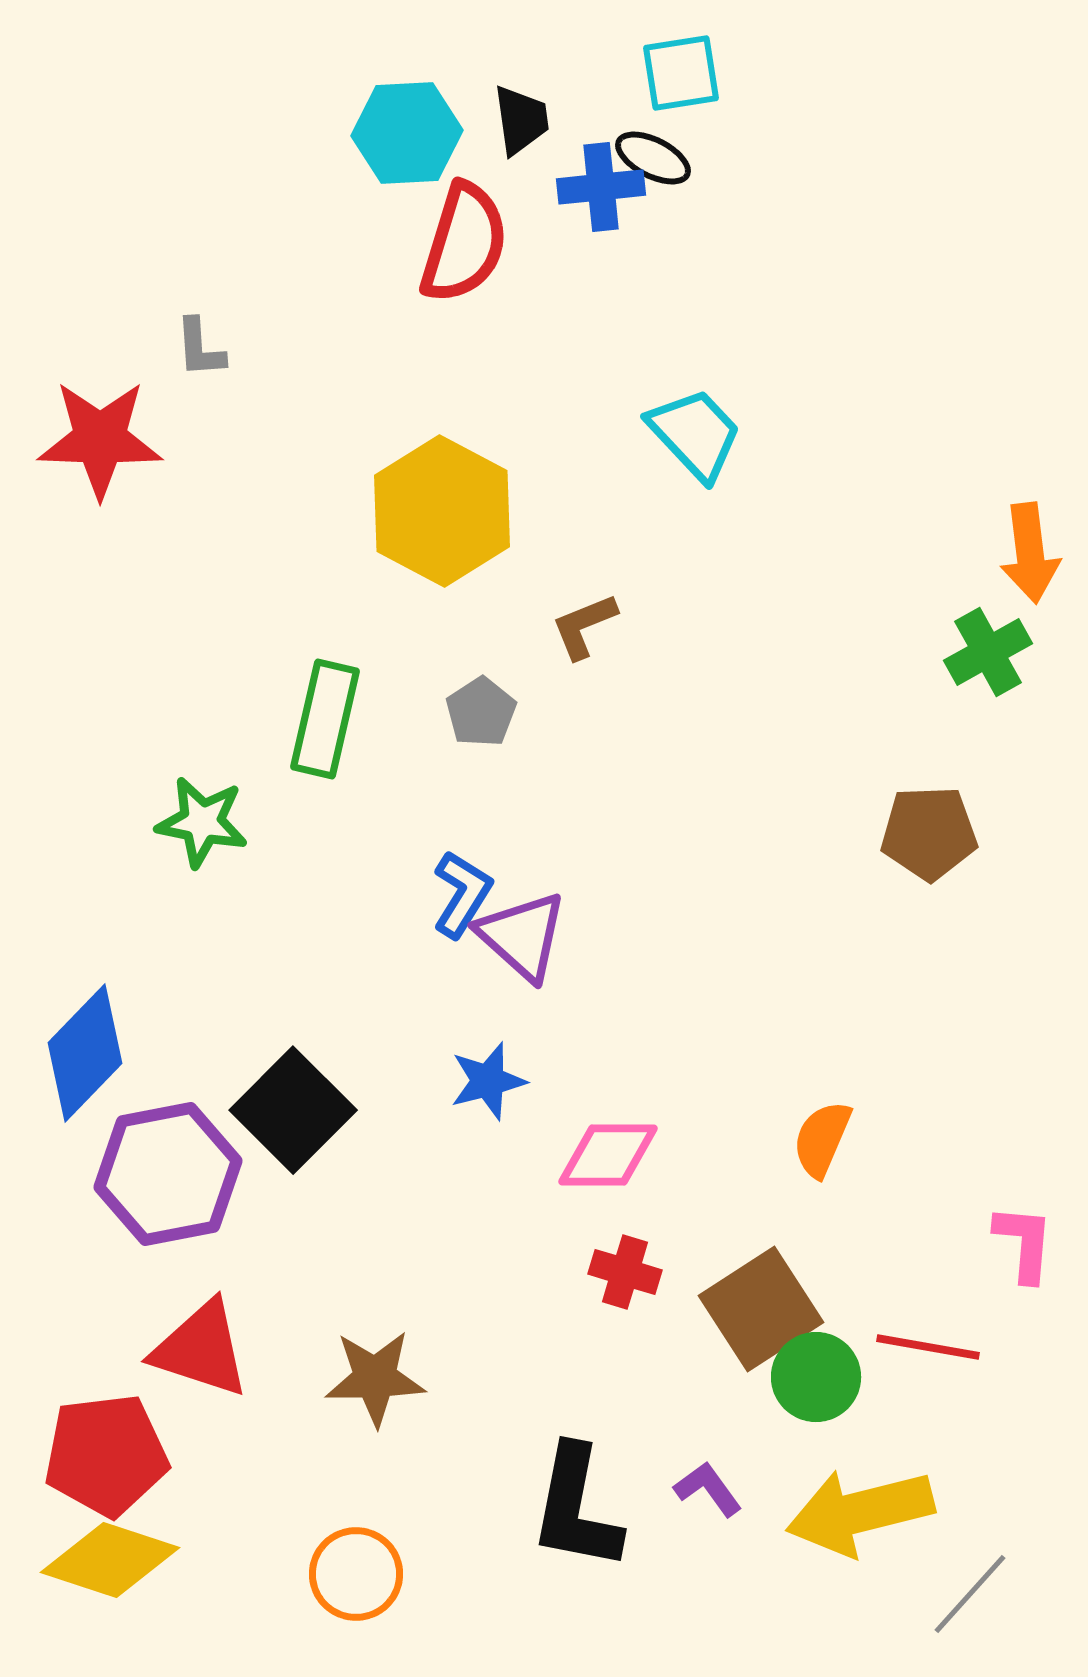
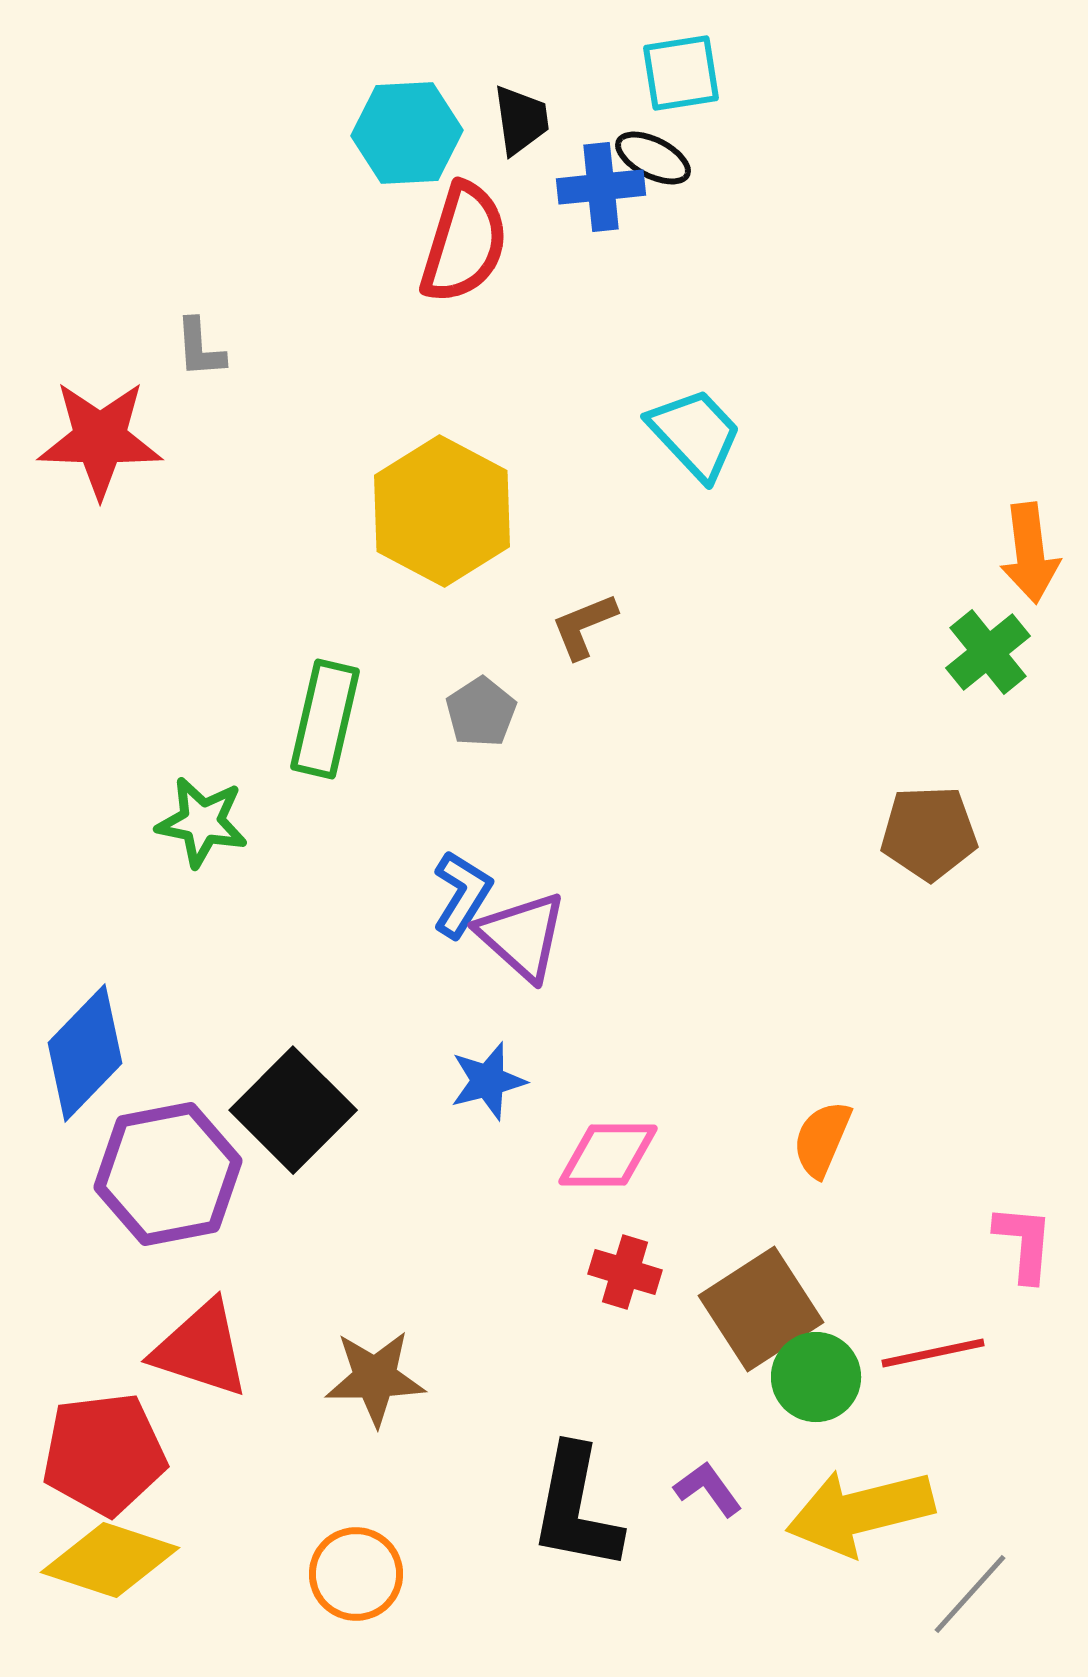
green cross: rotated 10 degrees counterclockwise
red line: moved 5 px right, 6 px down; rotated 22 degrees counterclockwise
red pentagon: moved 2 px left, 1 px up
